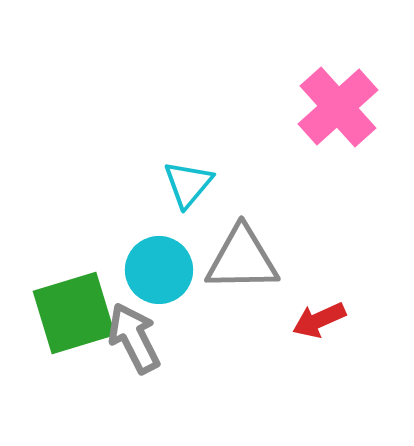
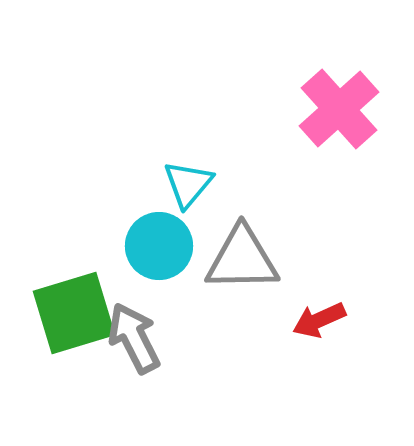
pink cross: moved 1 px right, 2 px down
cyan circle: moved 24 px up
